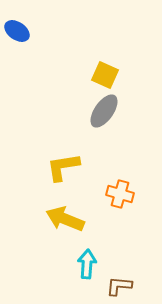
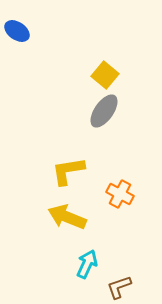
yellow square: rotated 16 degrees clockwise
yellow L-shape: moved 5 px right, 4 px down
orange cross: rotated 12 degrees clockwise
yellow arrow: moved 2 px right, 2 px up
cyan arrow: rotated 20 degrees clockwise
brown L-shape: moved 1 px down; rotated 24 degrees counterclockwise
